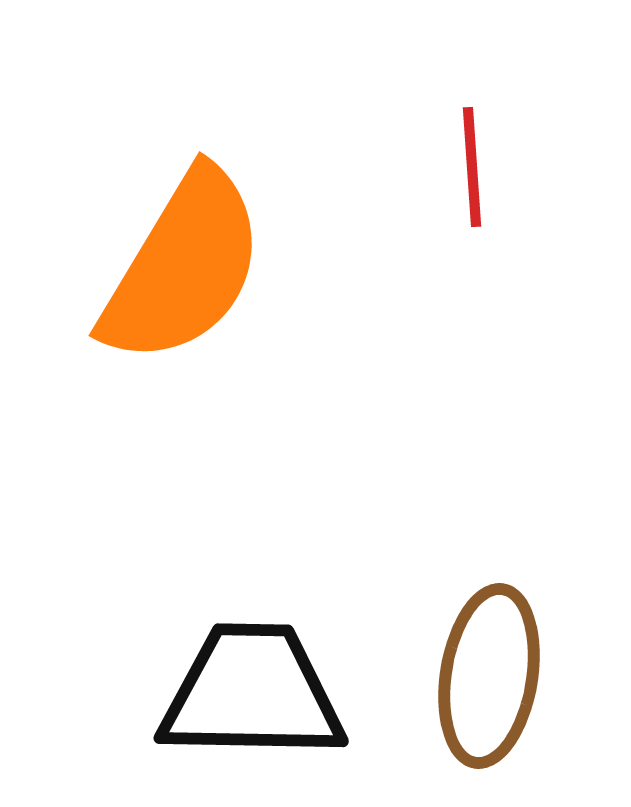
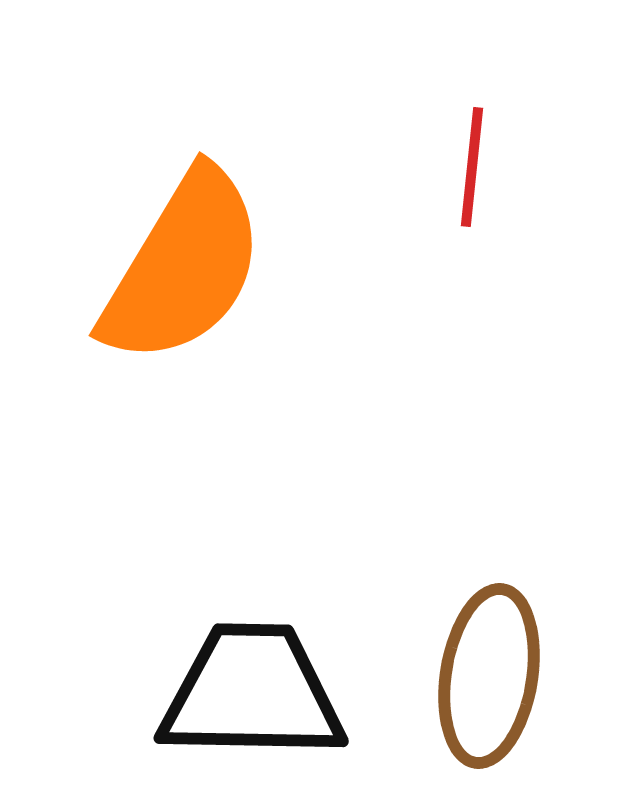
red line: rotated 10 degrees clockwise
